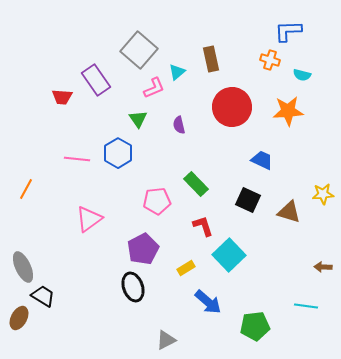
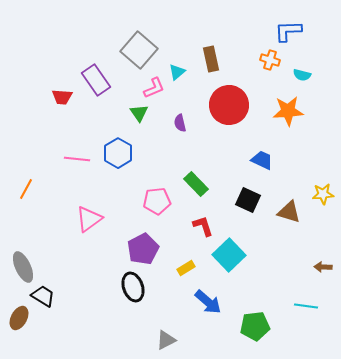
red circle: moved 3 px left, 2 px up
green triangle: moved 1 px right, 6 px up
purple semicircle: moved 1 px right, 2 px up
